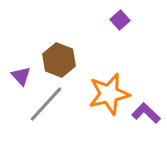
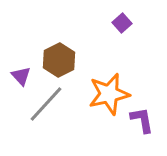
purple square: moved 2 px right, 3 px down
brown hexagon: rotated 12 degrees clockwise
purple L-shape: moved 4 px left, 7 px down; rotated 36 degrees clockwise
